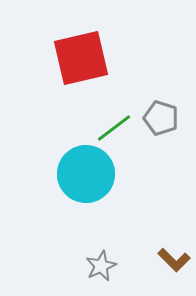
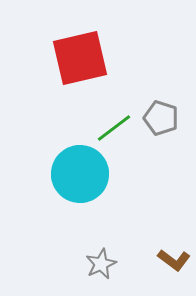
red square: moved 1 px left
cyan circle: moved 6 px left
brown L-shape: rotated 8 degrees counterclockwise
gray star: moved 2 px up
